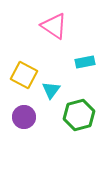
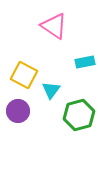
purple circle: moved 6 px left, 6 px up
